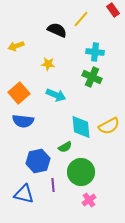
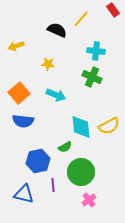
cyan cross: moved 1 px right, 1 px up
